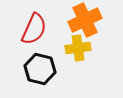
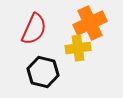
orange cross: moved 5 px right, 3 px down
black hexagon: moved 3 px right, 3 px down
